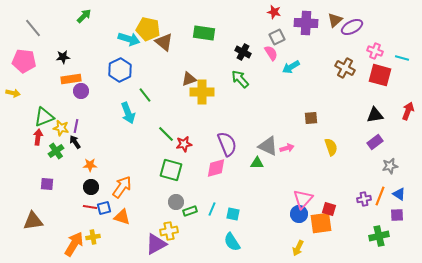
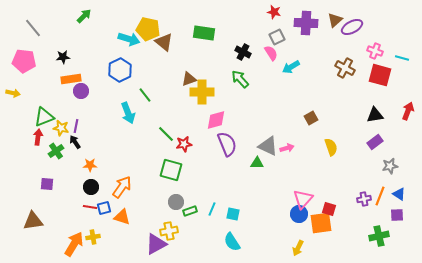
brown square at (311, 118): rotated 24 degrees counterclockwise
pink diamond at (216, 168): moved 48 px up
